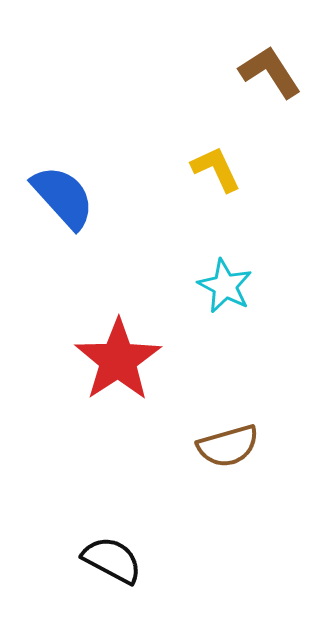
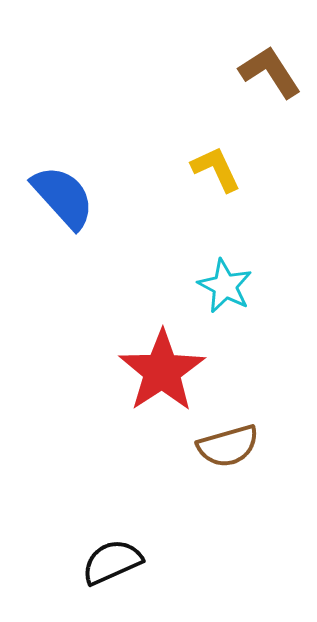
red star: moved 44 px right, 11 px down
black semicircle: moved 2 px down; rotated 52 degrees counterclockwise
